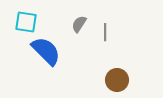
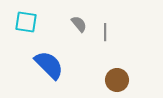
gray semicircle: rotated 108 degrees clockwise
blue semicircle: moved 3 px right, 14 px down
